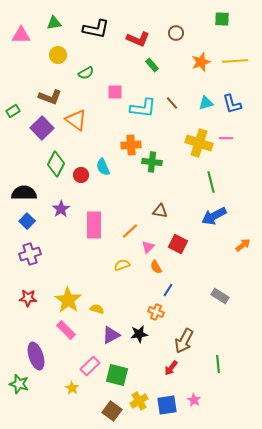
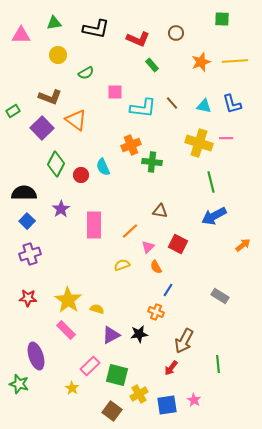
cyan triangle at (206, 103): moved 2 px left, 3 px down; rotated 28 degrees clockwise
orange cross at (131, 145): rotated 18 degrees counterclockwise
yellow cross at (139, 401): moved 7 px up
